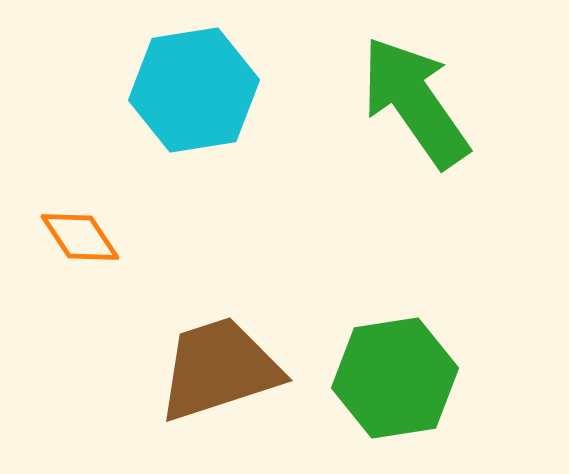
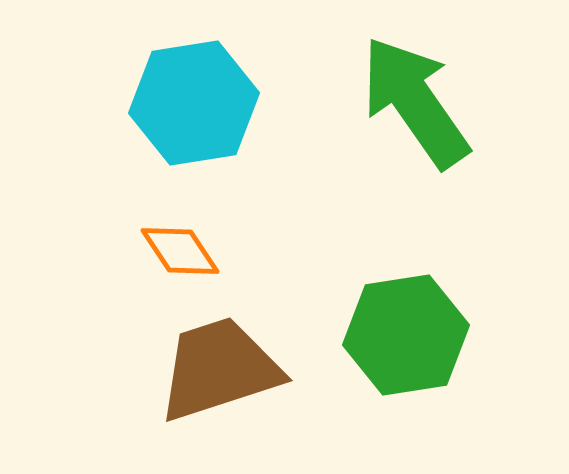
cyan hexagon: moved 13 px down
orange diamond: moved 100 px right, 14 px down
green hexagon: moved 11 px right, 43 px up
